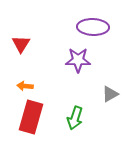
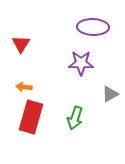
purple star: moved 3 px right, 3 px down
orange arrow: moved 1 px left, 1 px down
